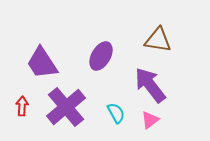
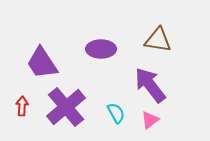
purple ellipse: moved 7 px up; rotated 60 degrees clockwise
